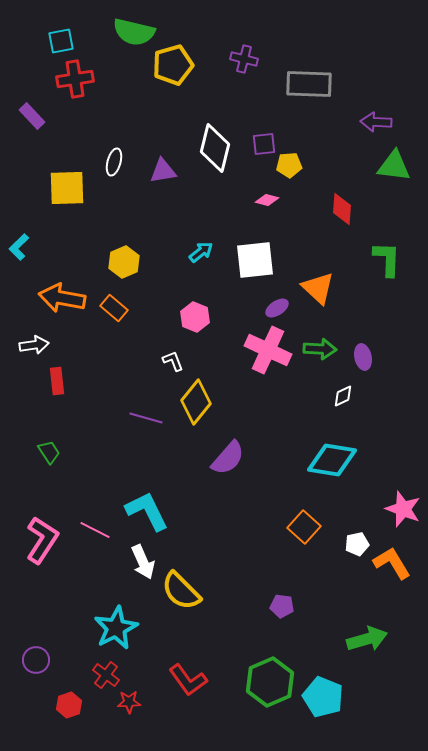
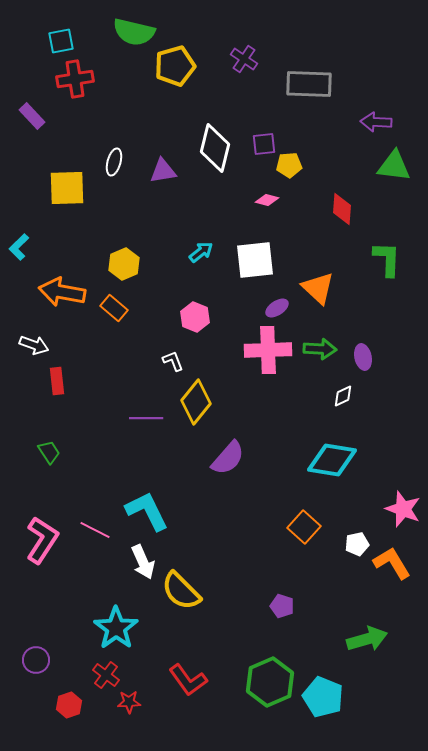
purple cross at (244, 59): rotated 20 degrees clockwise
yellow pentagon at (173, 65): moved 2 px right, 1 px down
yellow hexagon at (124, 262): moved 2 px down
orange arrow at (62, 298): moved 6 px up
white arrow at (34, 345): rotated 28 degrees clockwise
pink cross at (268, 350): rotated 27 degrees counterclockwise
purple line at (146, 418): rotated 16 degrees counterclockwise
purple pentagon at (282, 606): rotated 10 degrees clockwise
cyan star at (116, 628): rotated 9 degrees counterclockwise
